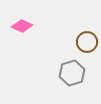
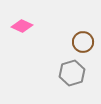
brown circle: moved 4 px left
